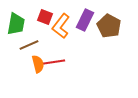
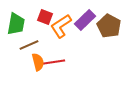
purple rectangle: rotated 20 degrees clockwise
orange L-shape: rotated 20 degrees clockwise
orange semicircle: moved 2 px up
